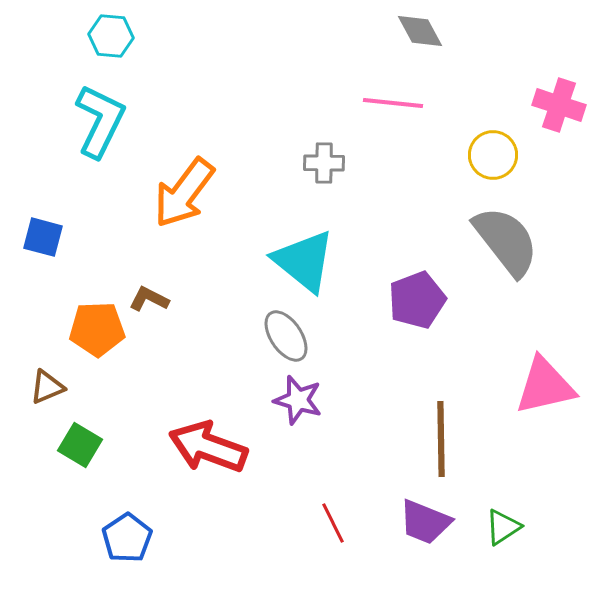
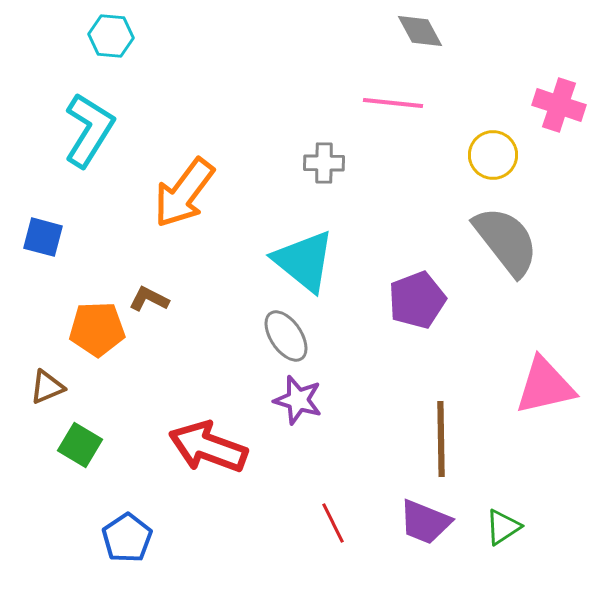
cyan L-shape: moved 11 px left, 9 px down; rotated 6 degrees clockwise
